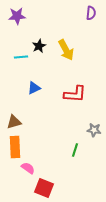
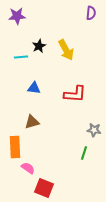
blue triangle: rotated 32 degrees clockwise
brown triangle: moved 18 px right
green line: moved 9 px right, 3 px down
